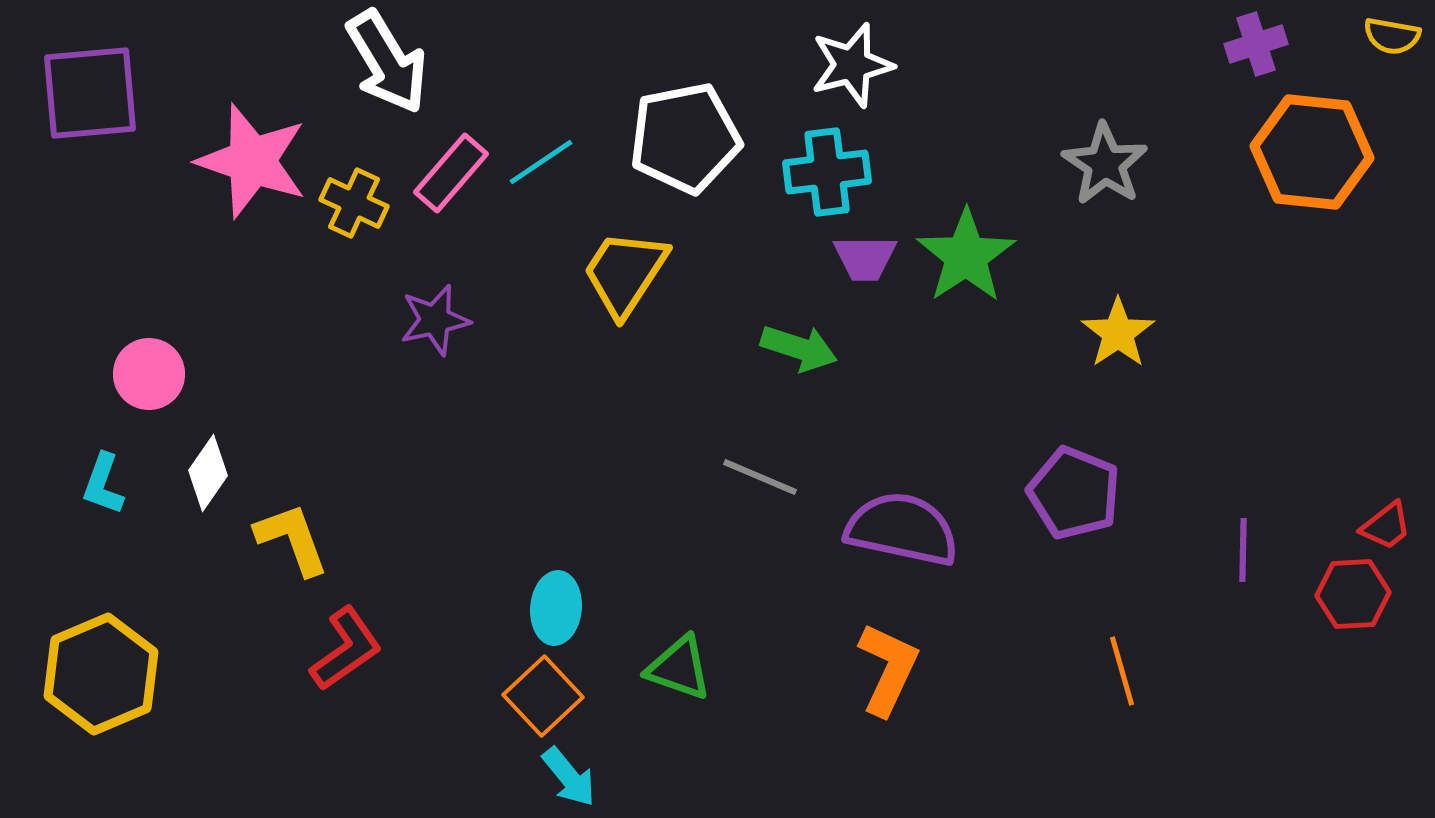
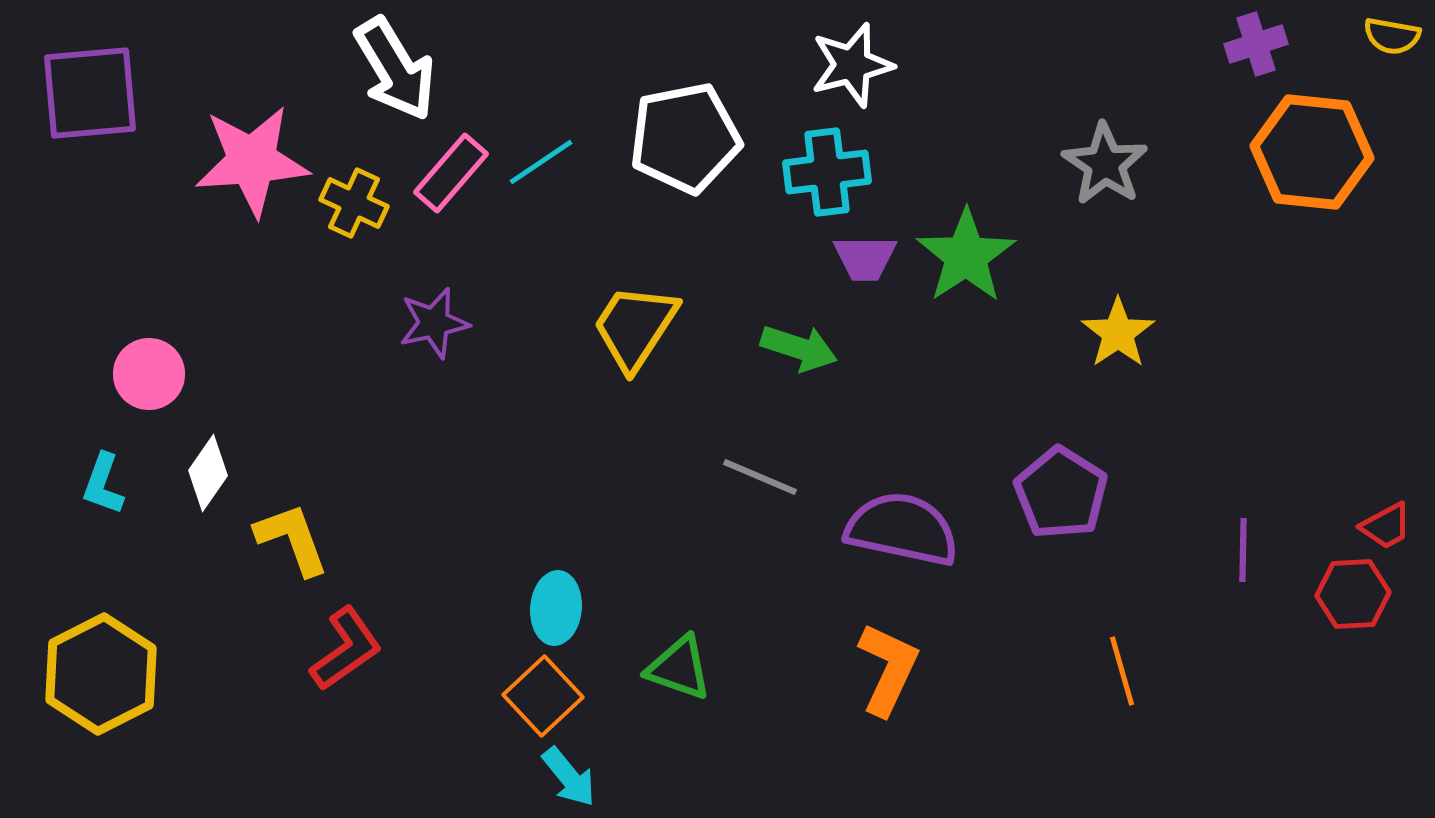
white arrow: moved 8 px right, 7 px down
pink star: rotated 23 degrees counterclockwise
yellow trapezoid: moved 10 px right, 54 px down
purple star: moved 1 px left, 3 px down
purple pentagon: moved 13 px left; rotated 10 degrees clockwise
red trapezoid: rotated 10 degrees clockwise
yellow hexagon: rotated 4 degrees counterclockwise
